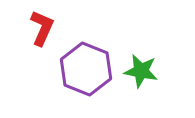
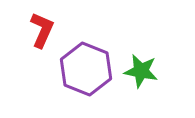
red L-shape: moved 2 px down
